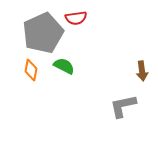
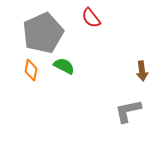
red semicircle: moved 15 px right; rotated 60 degrees clockwise
gray L-shape: moved 5 px right, 5 px down
